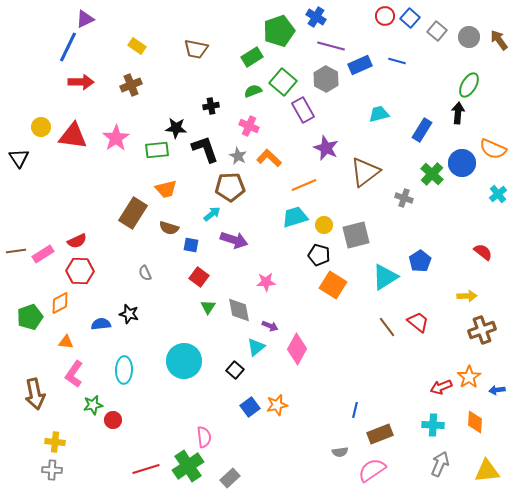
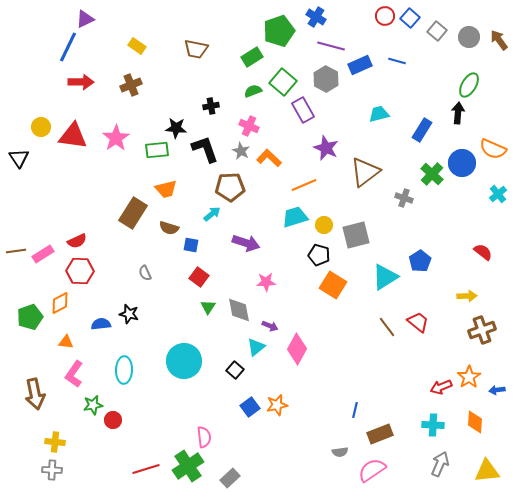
gray star at (238, 156): moved 3 px right, 5 px up
purple arrow at (234, 240): moved 12 px right, 3 px down
